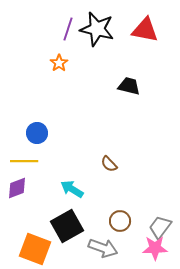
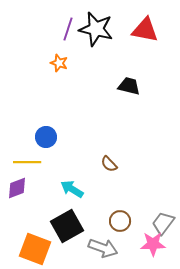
black star: moved 1 px left
orange star: rotated 18 degrees counterclockwise
blue circle: moved 9 px right, 4 px down
yellow line: moved 3 px right, 1 px down
gray trapezoid: moved 3 px right, 4 px up
pink star: moved 2 px left, 4 px up
